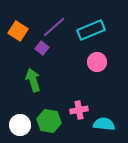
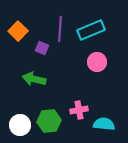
purple line: moved 6 px right, 2 px down; rotated 45 degrees counterclockwise
orange square: rotated 12 degrees clockwise
purple square: rotated 16 degrees counterclockwise
green arrow: moved 1 px right, 1 px up; rotated 60 degrees counterclockwise
green hexagon: rotated 15 degrees counterclockwise
